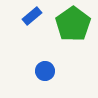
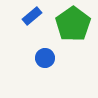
blue circle: moved 13 px up
